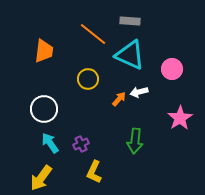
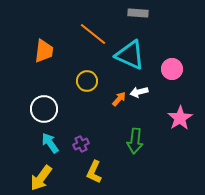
gray rectangle: moved 8 px right, 8 px up
yellow circle: moved 1 px left, 2 px down
